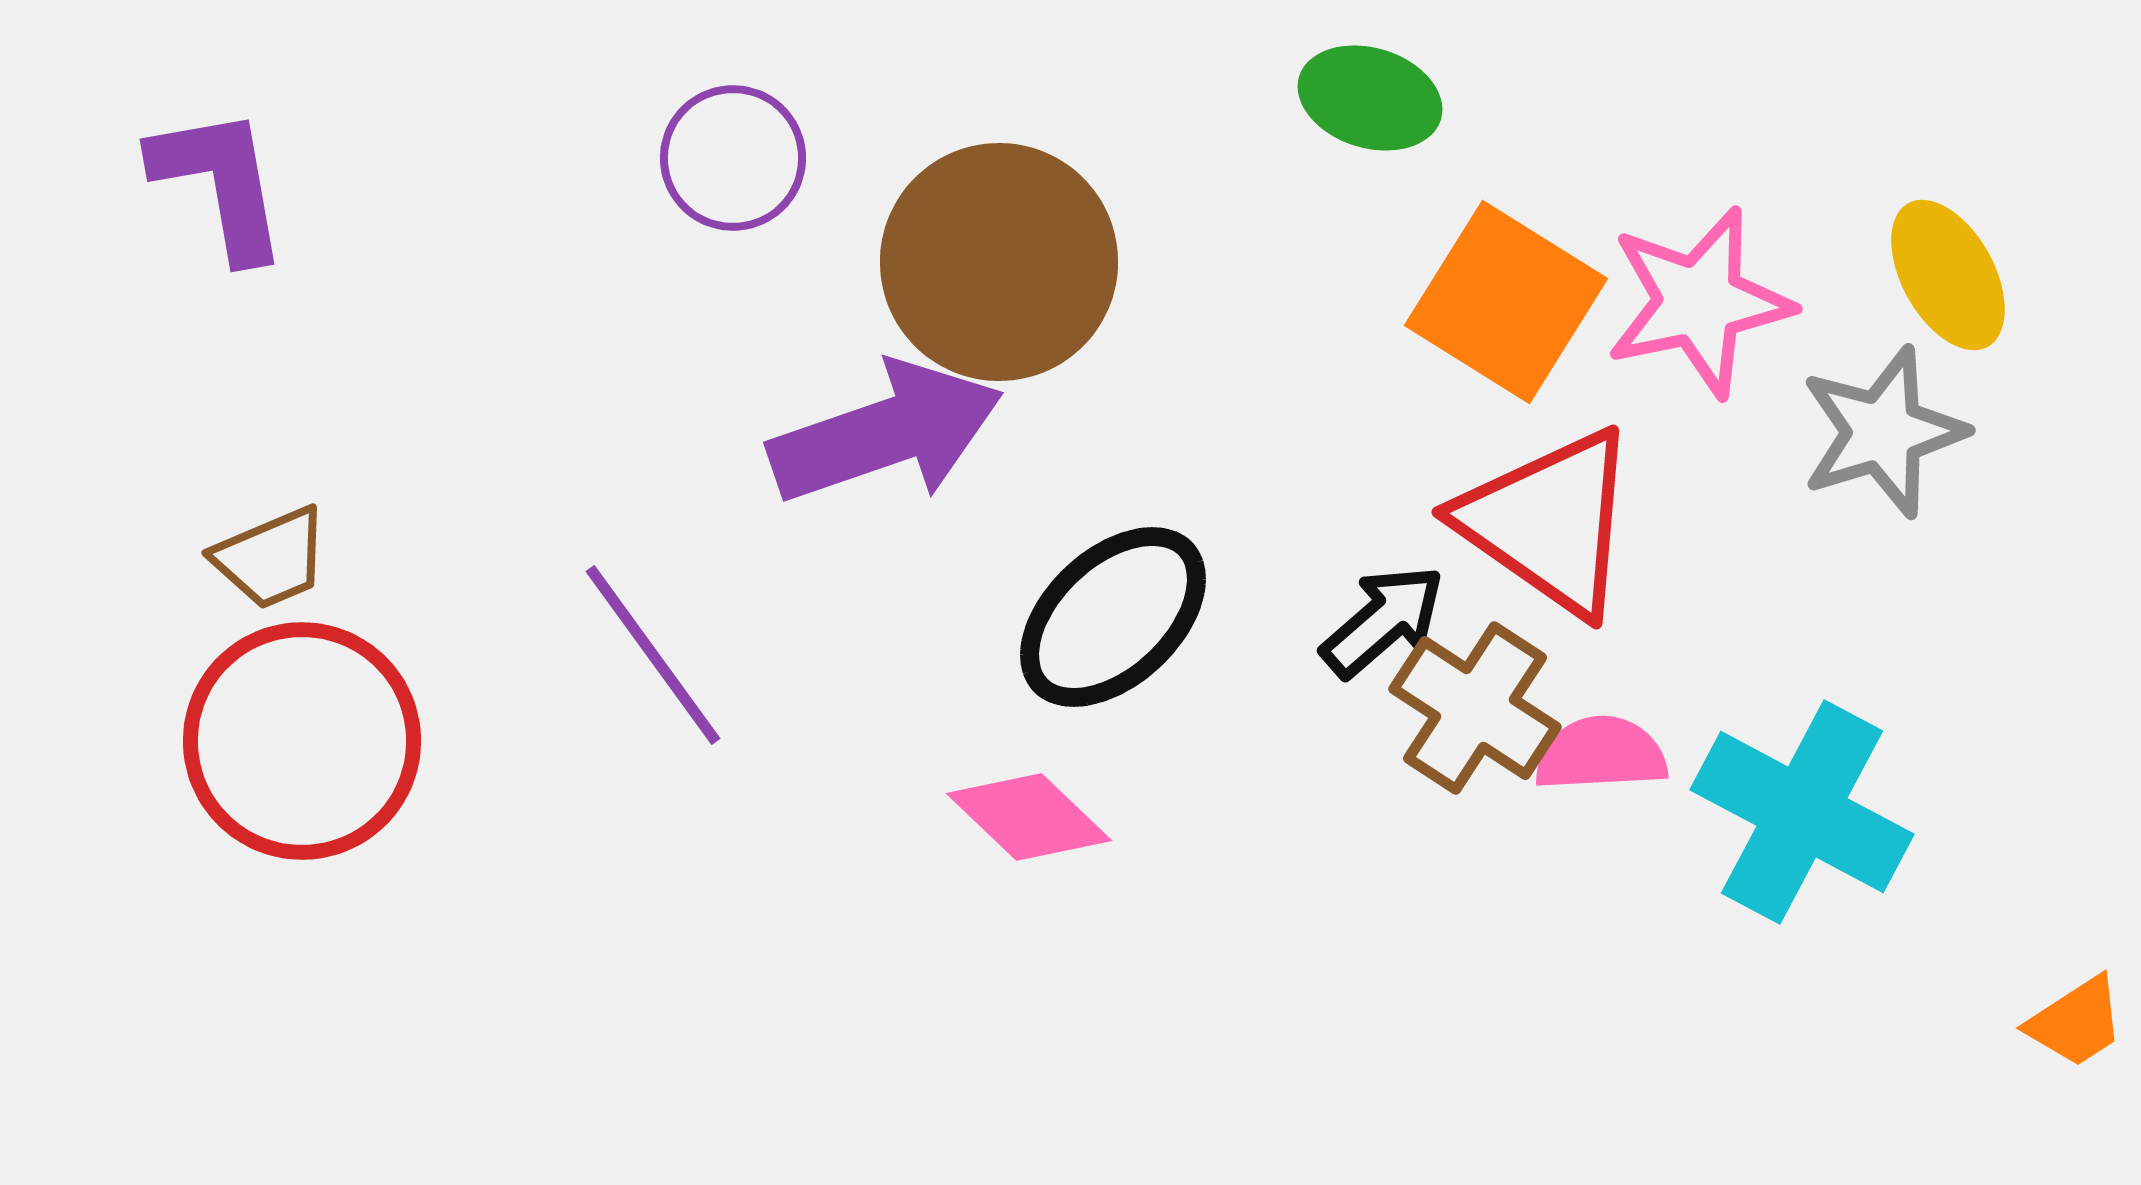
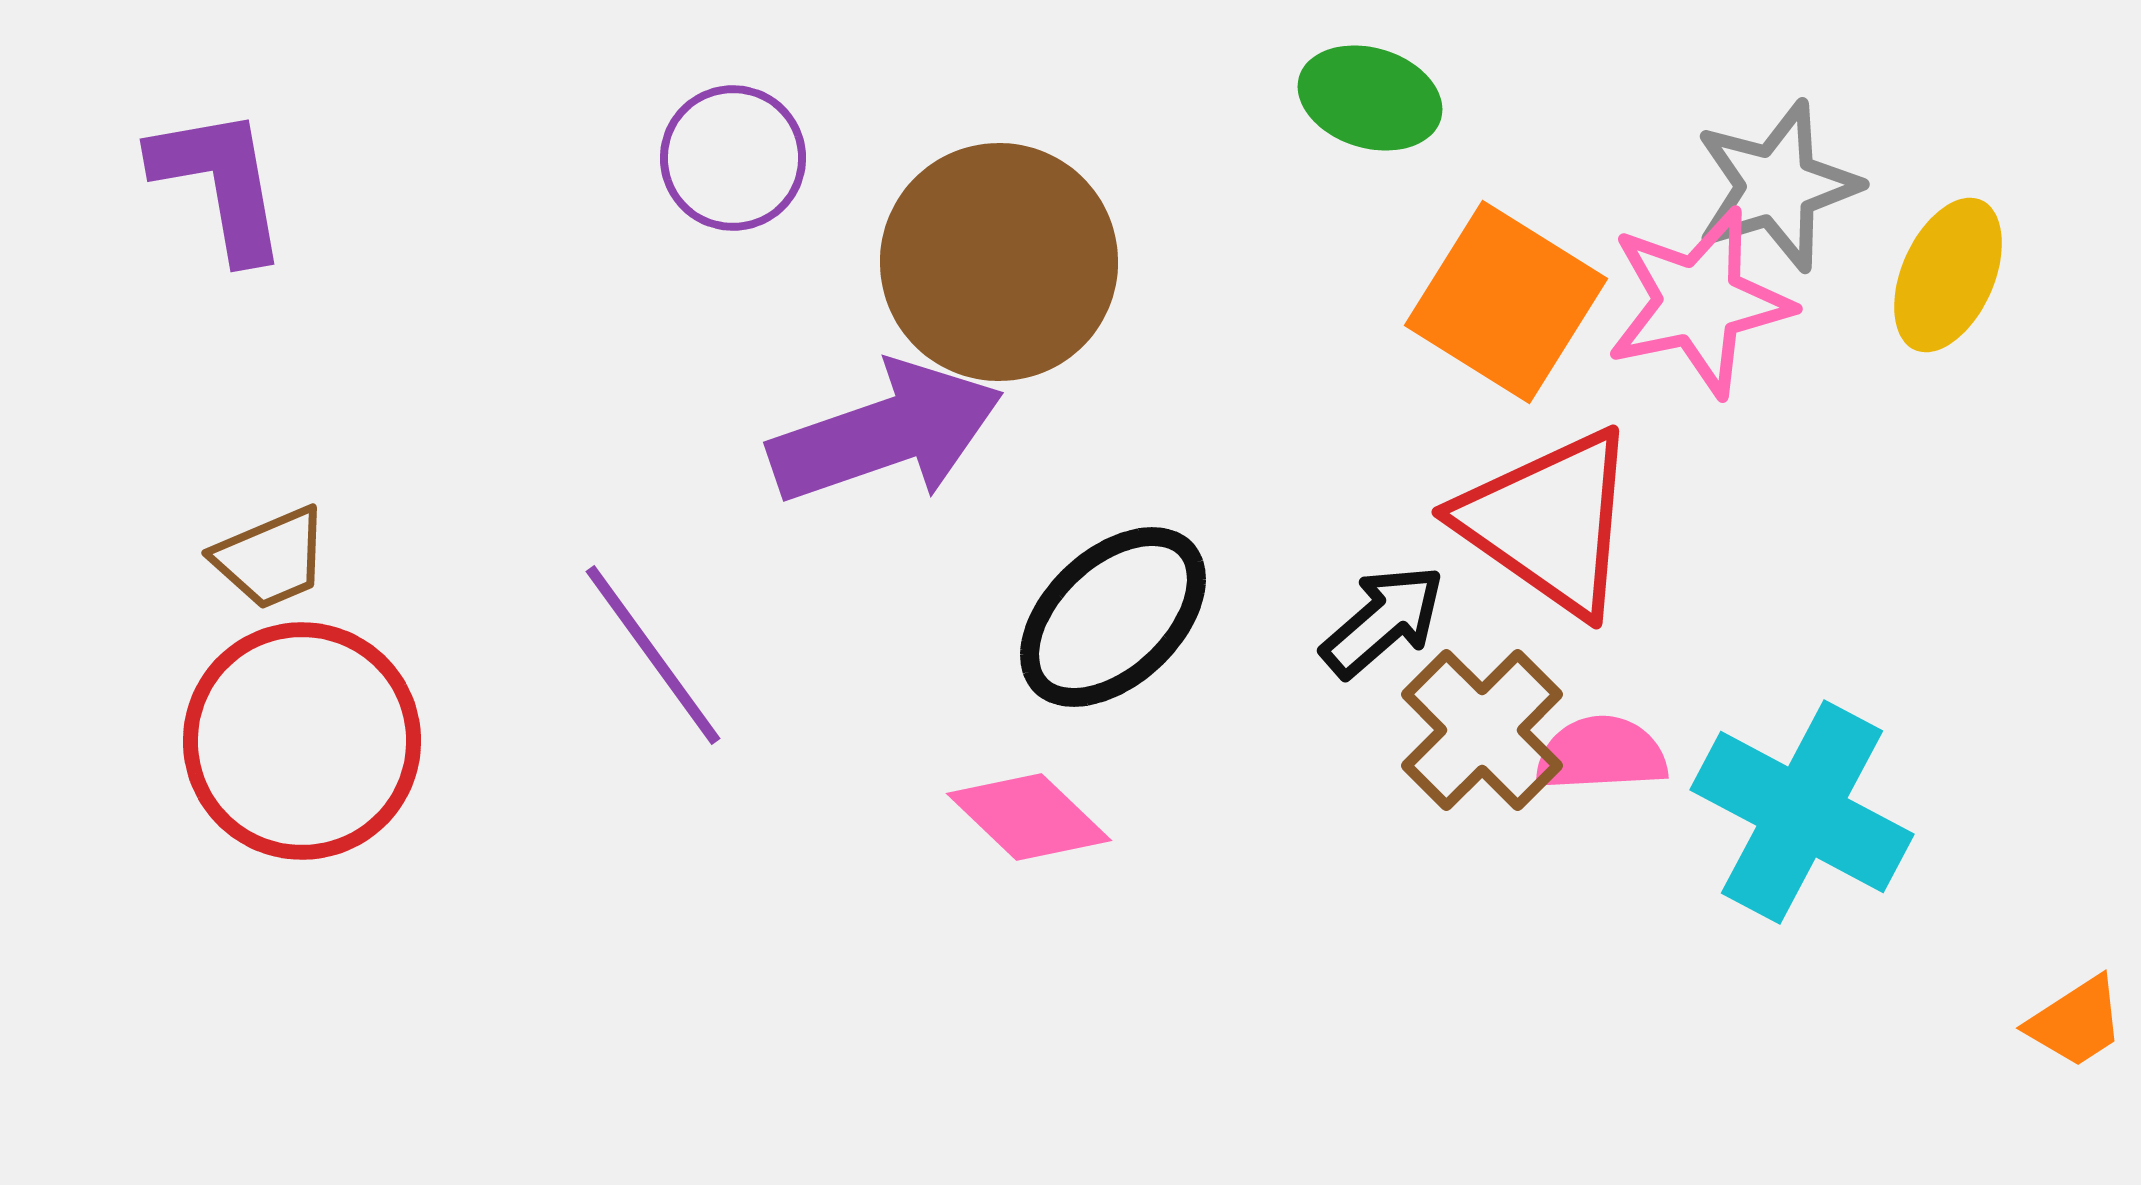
yellow ellipse: rotated 53 degrees clockwise
gray star: moved 106 px left, 246 px up
brown cross: moved 7 px right, 22 px down; rotated 12 degrees clockwise
